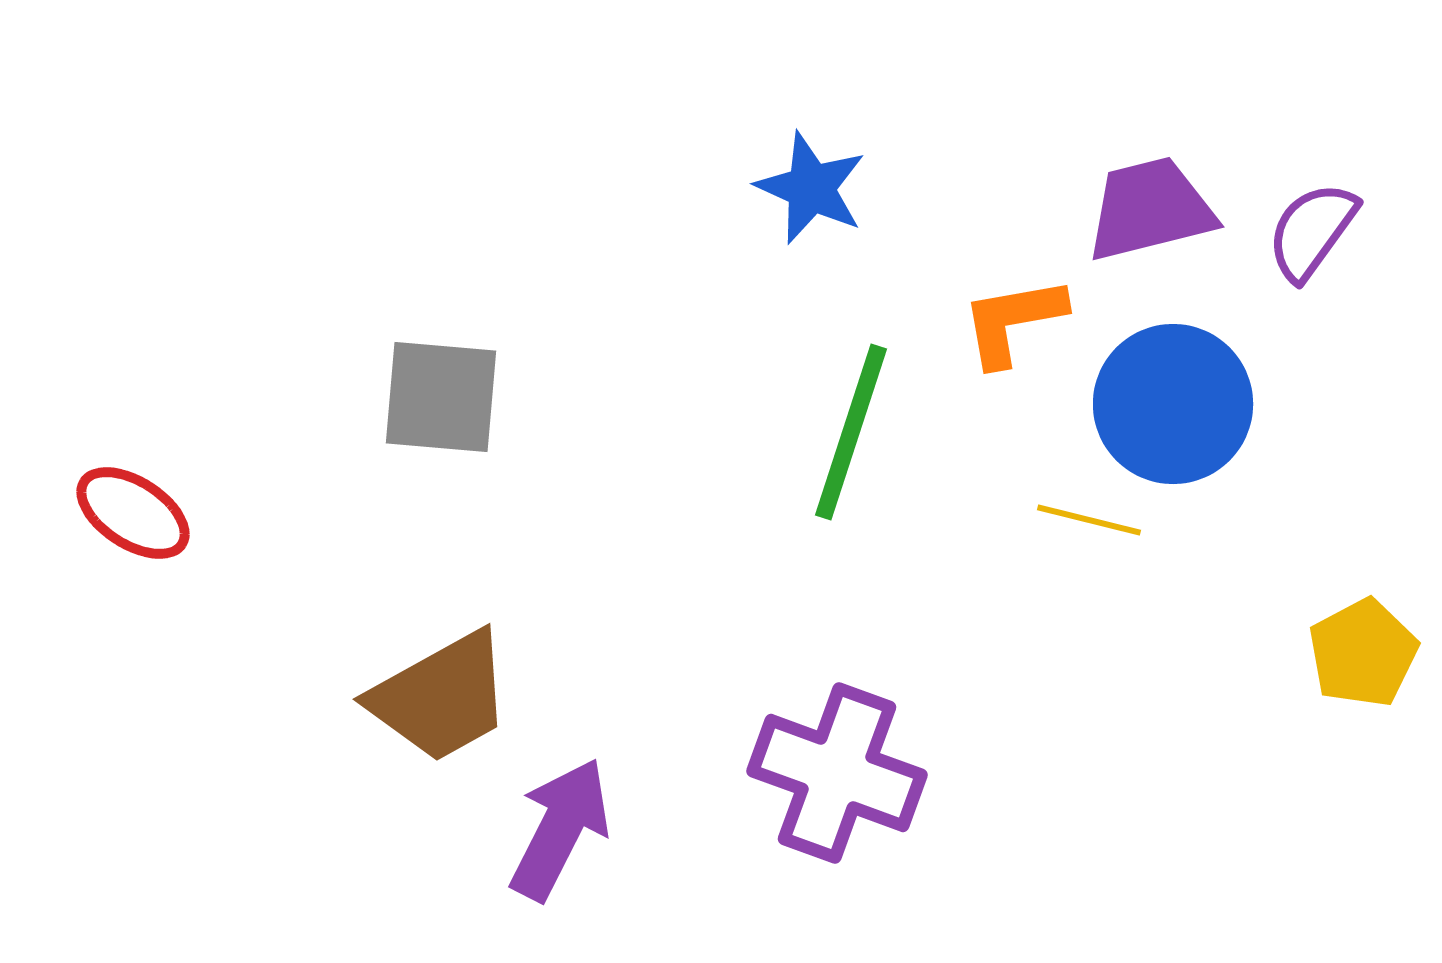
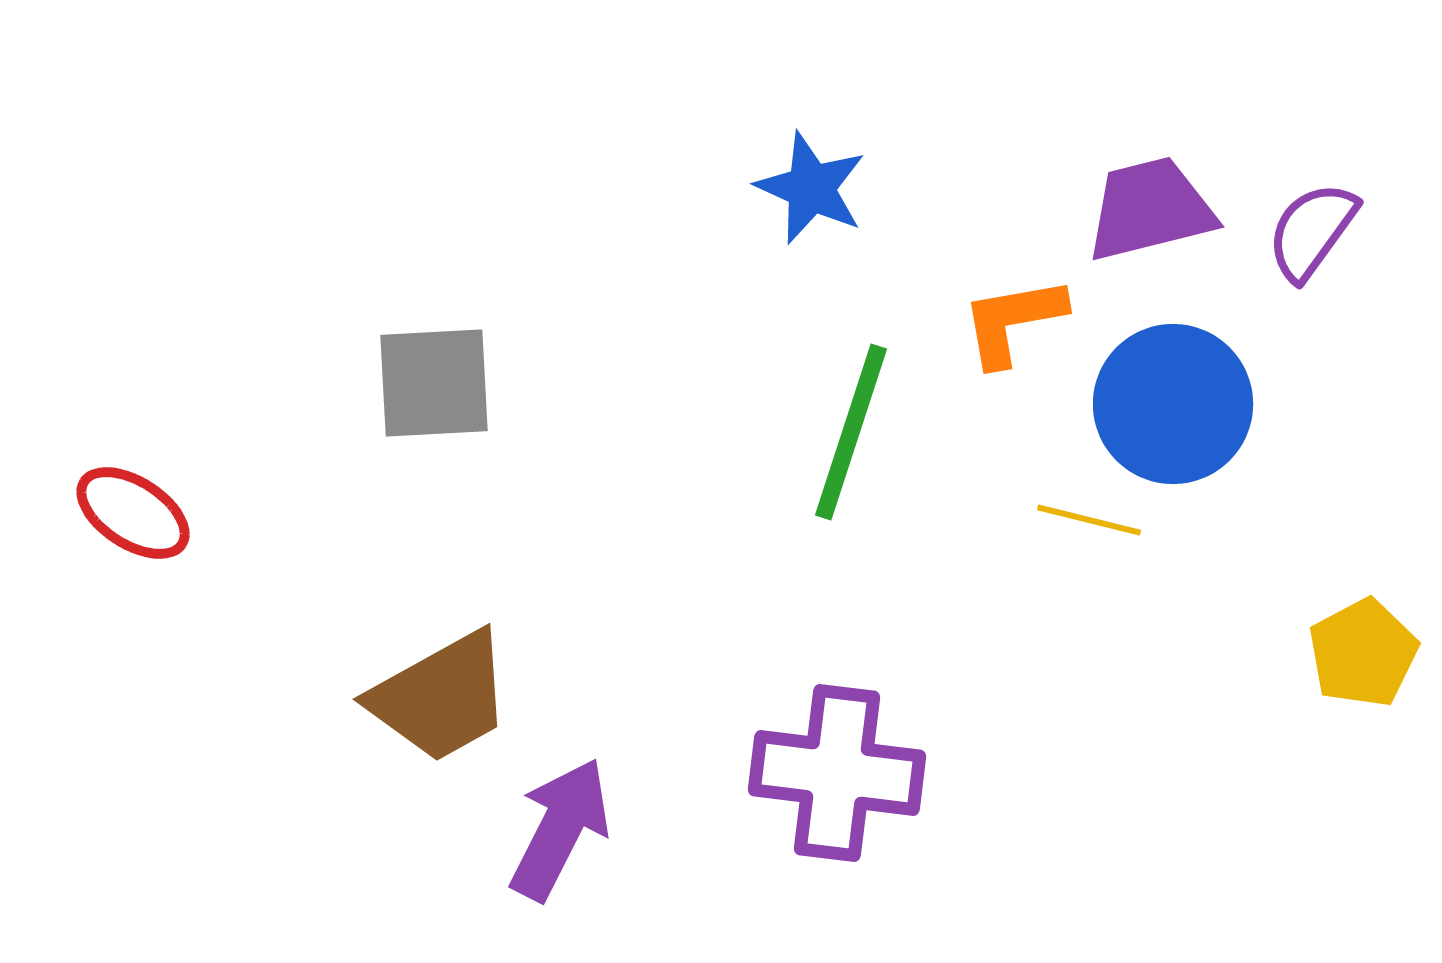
gray square: moved 7 px left, 14 px up; rotated 8 degrees counterclockwise
purple cross: rotated 13 degrees counterclockwise
